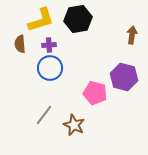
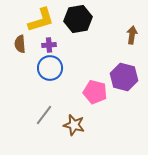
pink pentagon: moved 1 px up
brown star: rotated 10 degrees counterclockwise
